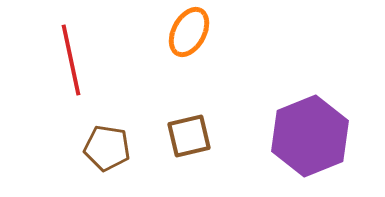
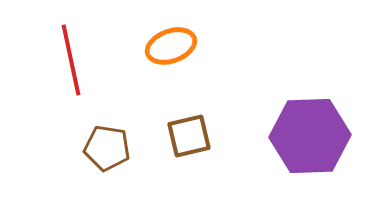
orange ellipse: moved 18 px left, 14 px down; rotated 42 degrees clockwise
purple hexagon: rotated 20 degrees clockwise
